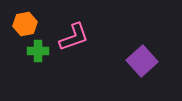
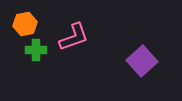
green cross: moved 2 px left, 1 px up
